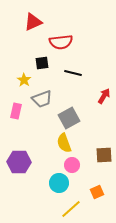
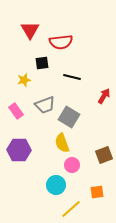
red triangle: moved 3 px left, 8 px down; rotated 36 degrees counterclockwise
black line: moved 1 px left, 4 px down
yellow star: rotated 24 degrees clockwise
gray trapezoid: moved 3 px right, 6 px down
pink rectangle: rotated 49 degrees counterclockwise
gray square: moved 1 px up; rotated 30 degrees counterclockwise
yellow semicircle: moved 2 px left
brown square: rotated 18 degrees counterclockwise
purple hexagon: moved 12 px up
cyan circle: moved 3 px left, 2 px down
orange square: rotated 16 degrees clockwise
